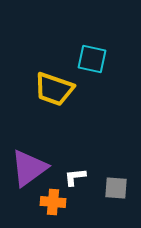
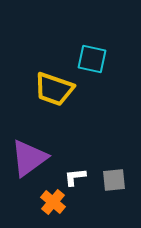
purple triangle: moved 10 px up
gray square: moved 2 px left, 8 px up; rotated 10 degrees counterclockwise
orange cross: rotated 35 degrees clockwise
